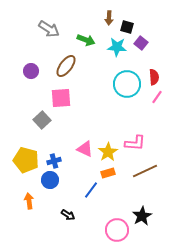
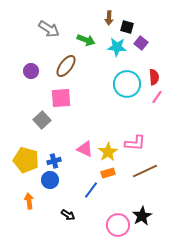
pink circle: moved 1 px right, 5 px up
